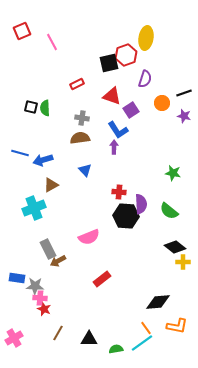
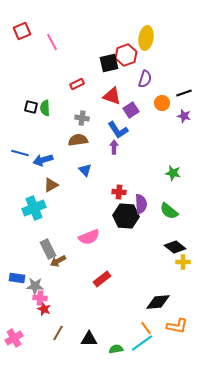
brown semicircle at (80, 138): moved 2 px left, 2 px down
